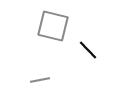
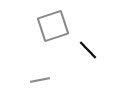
gray square: rotated 32 degrees counterclockwise
